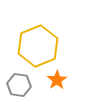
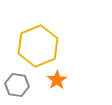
gray hexagon: moved 2 px left
